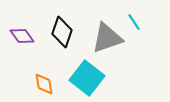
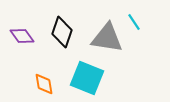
gray triangle: rotated 28 degrees clockwise
cyan square: rotated 16 degrees counterclockwise
